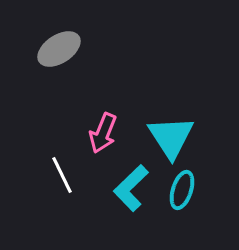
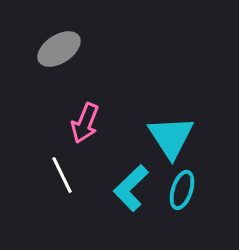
pink arrow: moved 18 px left, 10 px up
